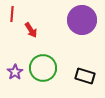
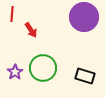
purple circle: moved 2 px right, 3 px up
